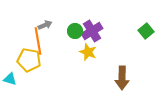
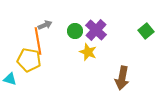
purple cross: moved 4 px right, 1 px up; rotated 15 degrees counterclockwise
brown arrow: rotated 10 degrees clockwise
